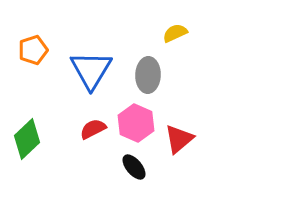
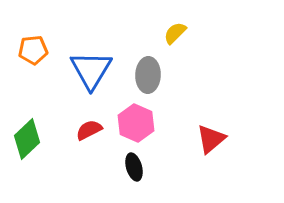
yellow semicircle: rotated 20 degrees counterclockwise
orange pentagon: rotated 12 degrees clockwise
red semicircle: moved 4 px left, 1 px down
red triangle: moved 32 px right
black ellipse: rotated 24 degrees clockwise
